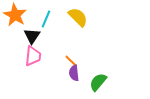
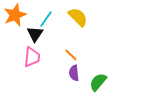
orange star: rotated 20 degrees clockwise
cyan line: rotated 12 degrees clockwise
black triangle: moved 3 px right, 2 px up
pink trapezoid: moved 1 px left, 1 px down
orange line: moved 6 px up
